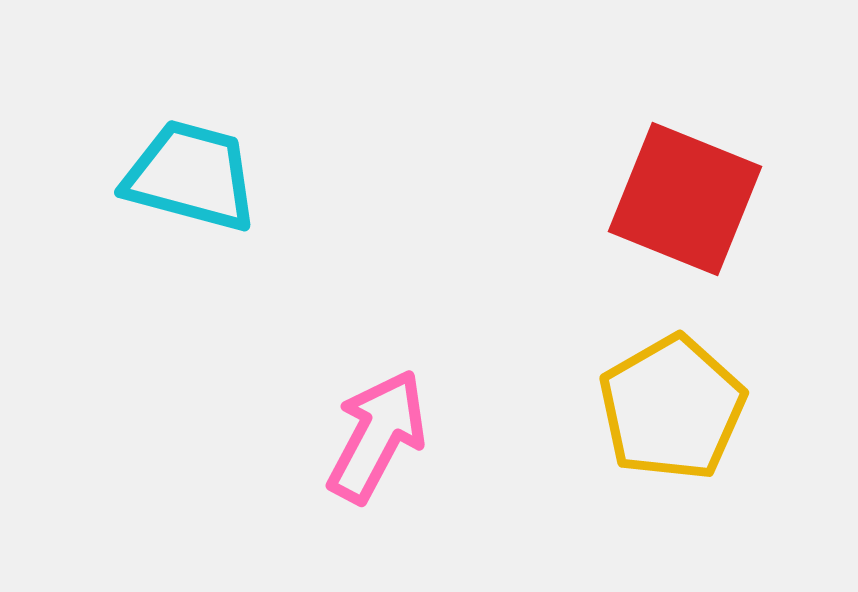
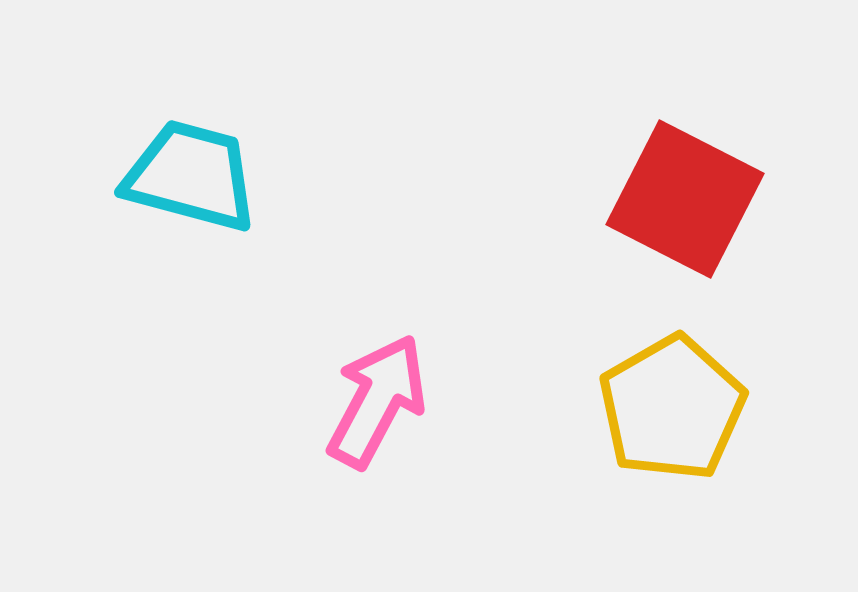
red square: rotated 5 degrees clockwise
pink arrow: moved 35 px up
